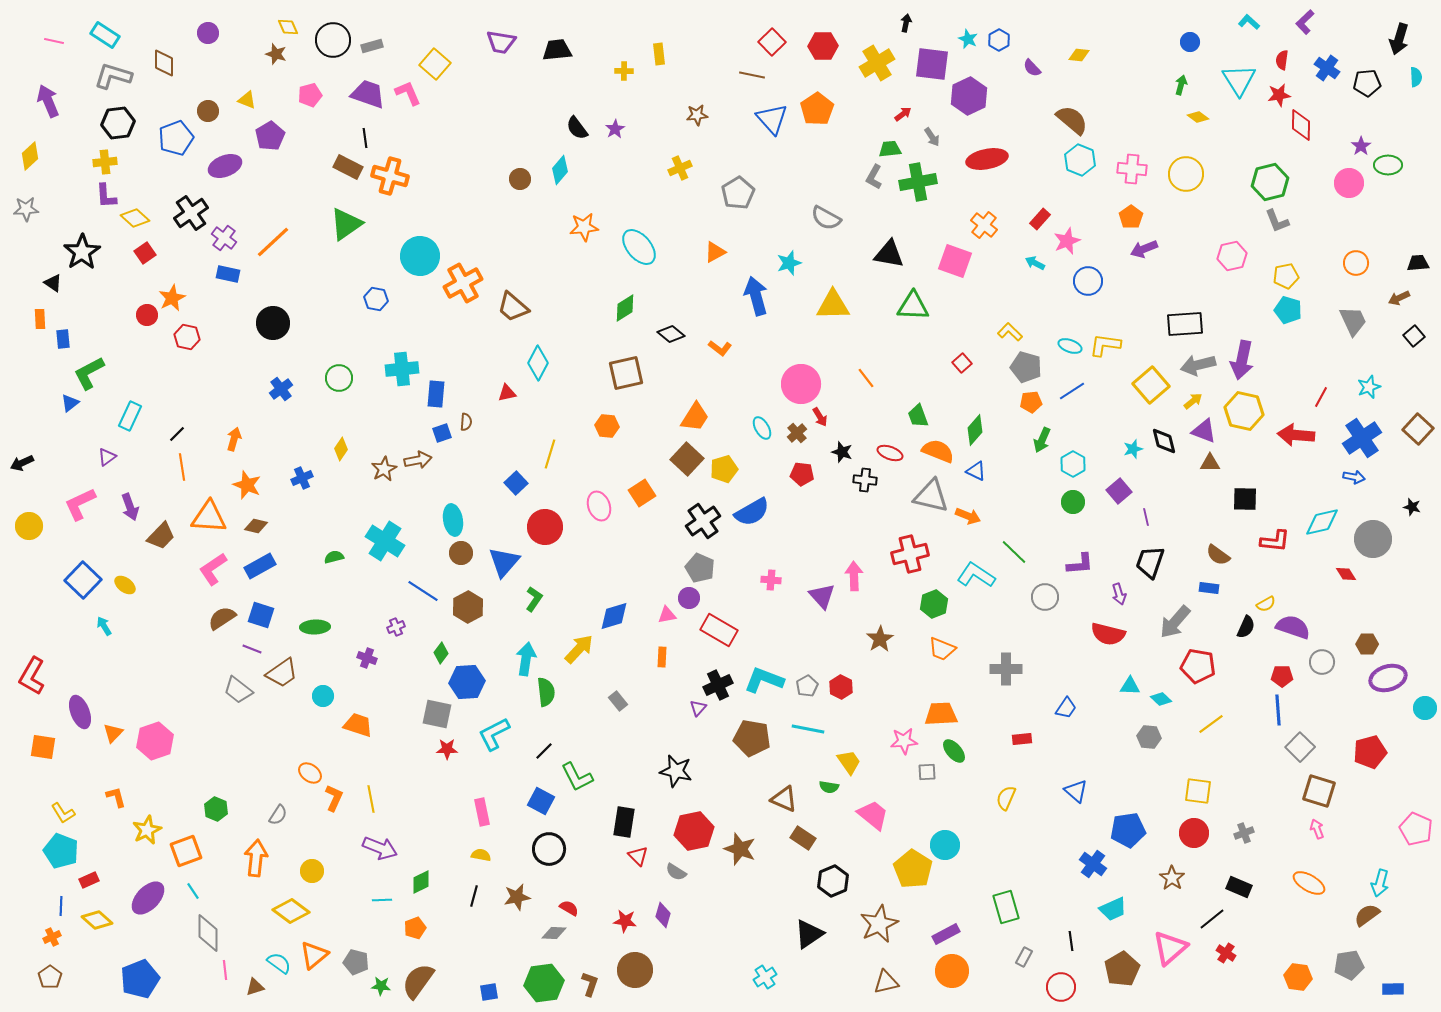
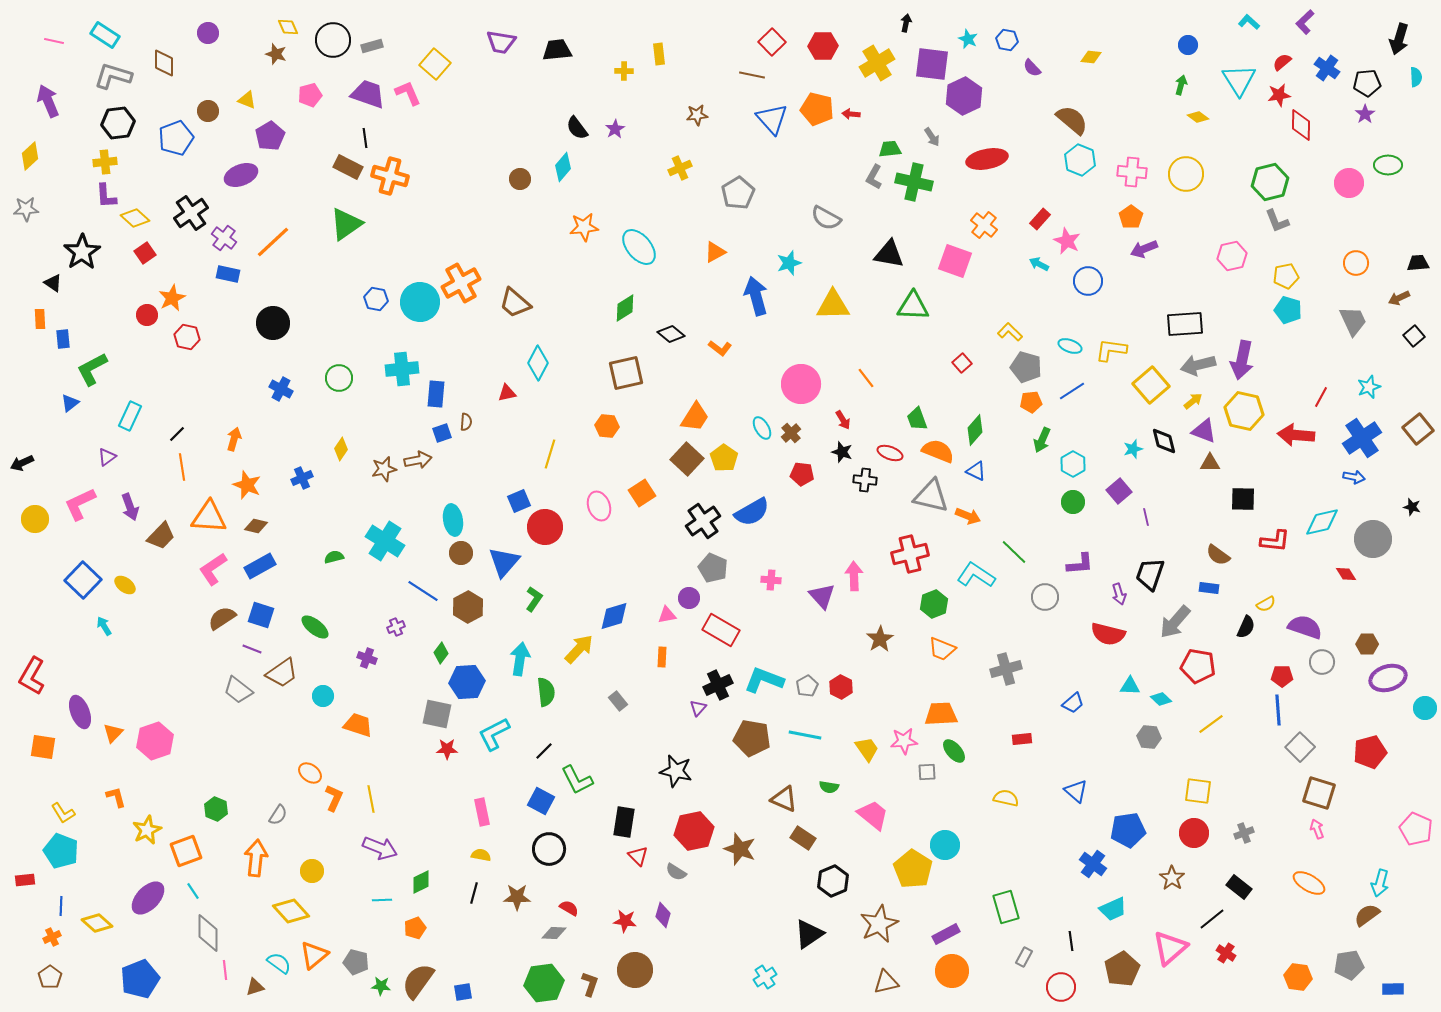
blue hexagon at (999, 40): moved 8 px right; rotated 20 degrees counterclockwise
blue circle at (1190, 42): moved 2 px left, 3 px down
yellow diamond at (1079, 55): moved 12 px right, 2 px down
red semicircle at (1282, 60): moved 2 px down; rotated 42 degrees clockwise
purple hexagon at (969, 96): moved 5 px left
orange pentagon at (817, 109): rotated 24 degrees counterclockwise
red arrow at (903, 114): moved 52 px left; rotated 138 degrees counterclockwise
purple star at (1361, 146): moved 4 px right, 32 px up
purple ellipse at (225, 166): moved 16 px right, 9 px down
pink cross at (1132, 169): moved 3 px down
cyan diamond at (560, 170): moved 3 px right, 3 px up
green cross at (918, 182): moved 4 px left; rotated 24 degrees clockwise
pink star at (1067, 241): rotated 24 degrees counterclockwise
cyan circle at (420, 256): moved 46 px down
cyan arrow at (1035, 263): moved 4 px right, 1 px down
orange cross at (463, 283): moved 2 px left
brown trapezoid at (513, 307): moved 2 px right, 4 px up
yellow L-shape at (1105, 345): moved 6 px right, 5 px down
green L-shape at (89, 373): moved 3 px right, 4 px up
blue cross at (281, 389): rotated 25 degrees counterclockwise
green trapezoid at (918, 416): moved 1 px left, 3 px down
red arrow at (820, 417): moved 23 px right, 3 px down
brown square at (1418, 429): rotated 8 degrees clockwise
brown cross at (797, 433): moved 6 px left
brown star at (384, 469): rotated 15 degrees clockwise
yellow pentagon at (724, 469): moved 11 px up; rotated 20 degrees counterclockwise
blue square at (516, 483): moved 3 px right, 18 px down; rotated 20 degrees clockwise
black square at (1245, 499): moved 2 px left
yellow circle at (29, 526): moved 6 px right, 7 px up
black trapezoid at (1150, 562): moved 12 px down
gray pentagon at (700, 568): moved 13 px right
green ellipse at (315, 627): rotated 40 degrees clockwise
purple semicircle at (1293, 627): moved 12 px right
red rectangle at (719, 630): moved 2 px right
cyan arrow at (526, 659): moved 6 px left
gray cross at (1006, 669): rotated 16 degrees counterclockwise
blue trapezoid at (1066, 708): moved 7 px right, 5 px up; rotated 15 degrees clockwise
cyan line at (808, 729): moved 3 px left, 6 px down
yellow trapezoid at (849, 762): moved 18 px right, 13 px up
green L-shape at (577, 777): moved 3 px down
brown square at (1319, 791): moved 2 px down
yellow semicircle at (1006, 798): rotated 80 degrees clockwise
red rectangle at (89, 880): moved 64 px left; rotated 18 degrees clockwise
black rectangle at (1239, 887): rotated 15 degrees clockwise
black line at (474, 896): moved 3 px up
brown star at (517, 897): rotated 12 degrees clockwise
yellow diamond at (291, 911): rotated 12 degrees clockwise
yellow diamond at (97, 920): moved 3 px down
blue square at (489, 992): moved 26 px left
